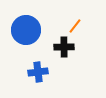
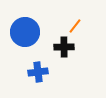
blue circle: moved 1 px left, 2 px down
